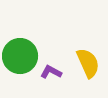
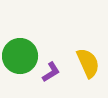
purple L-shape: rotated 120 degrees clockwise
